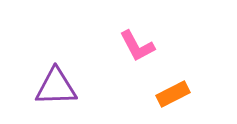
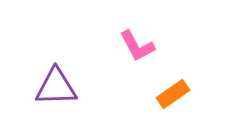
orange rectangle: rotated 8 degrees counterclockwise
